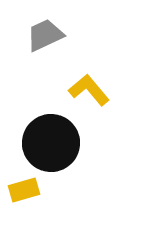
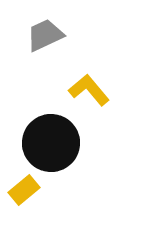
yellow rectangle: rotated 24 degrees counterclockwise
